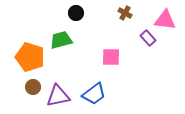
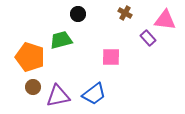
black circle: moved 2 px right, 1 px down
